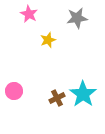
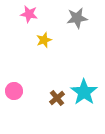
pink star: rotated 18 degrees counterclockwise
yellow star: moved 4 px left
cyan star: moved 1 px right, 2 px up
brown cross: rotated 14 degrees counterclockwise
